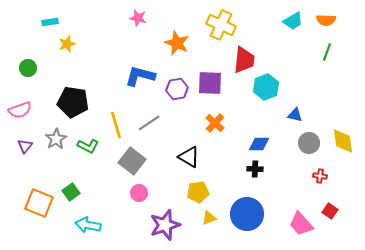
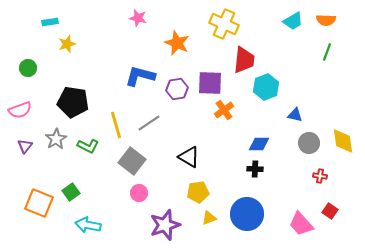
yellow cross: moved 3 px right, 1 px up
orange cross: moved 9 px right, 13 px up; rotated 12 degrees clockwise
